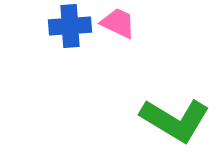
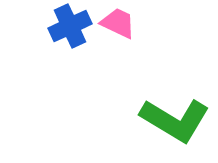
blue cross: rotated 21 degrees counterclockwise
